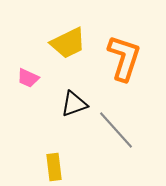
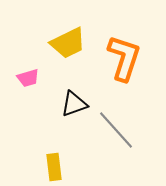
pink trapezoid: rotated 40 degrees counterclockwise
